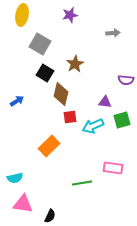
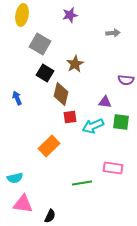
blue arrow: moved 3 px up; rotated 80 degrees counterclockwise
green square: moved 1 px left, 2 px down; rotated 24 degrees clockwise
